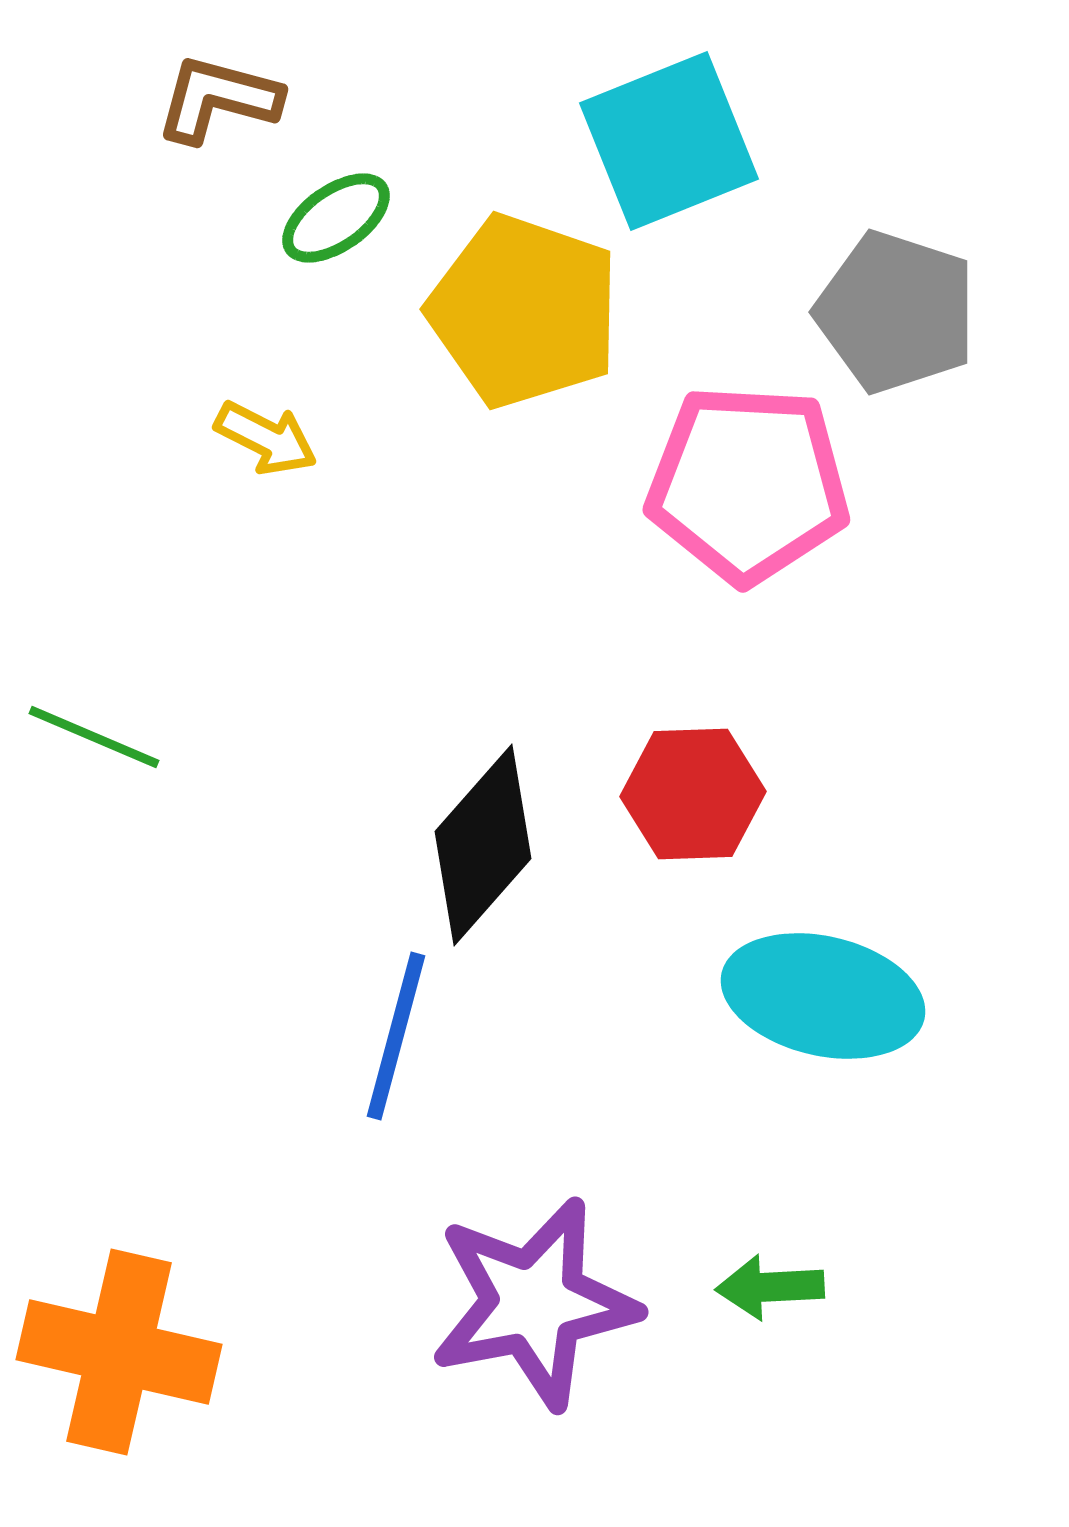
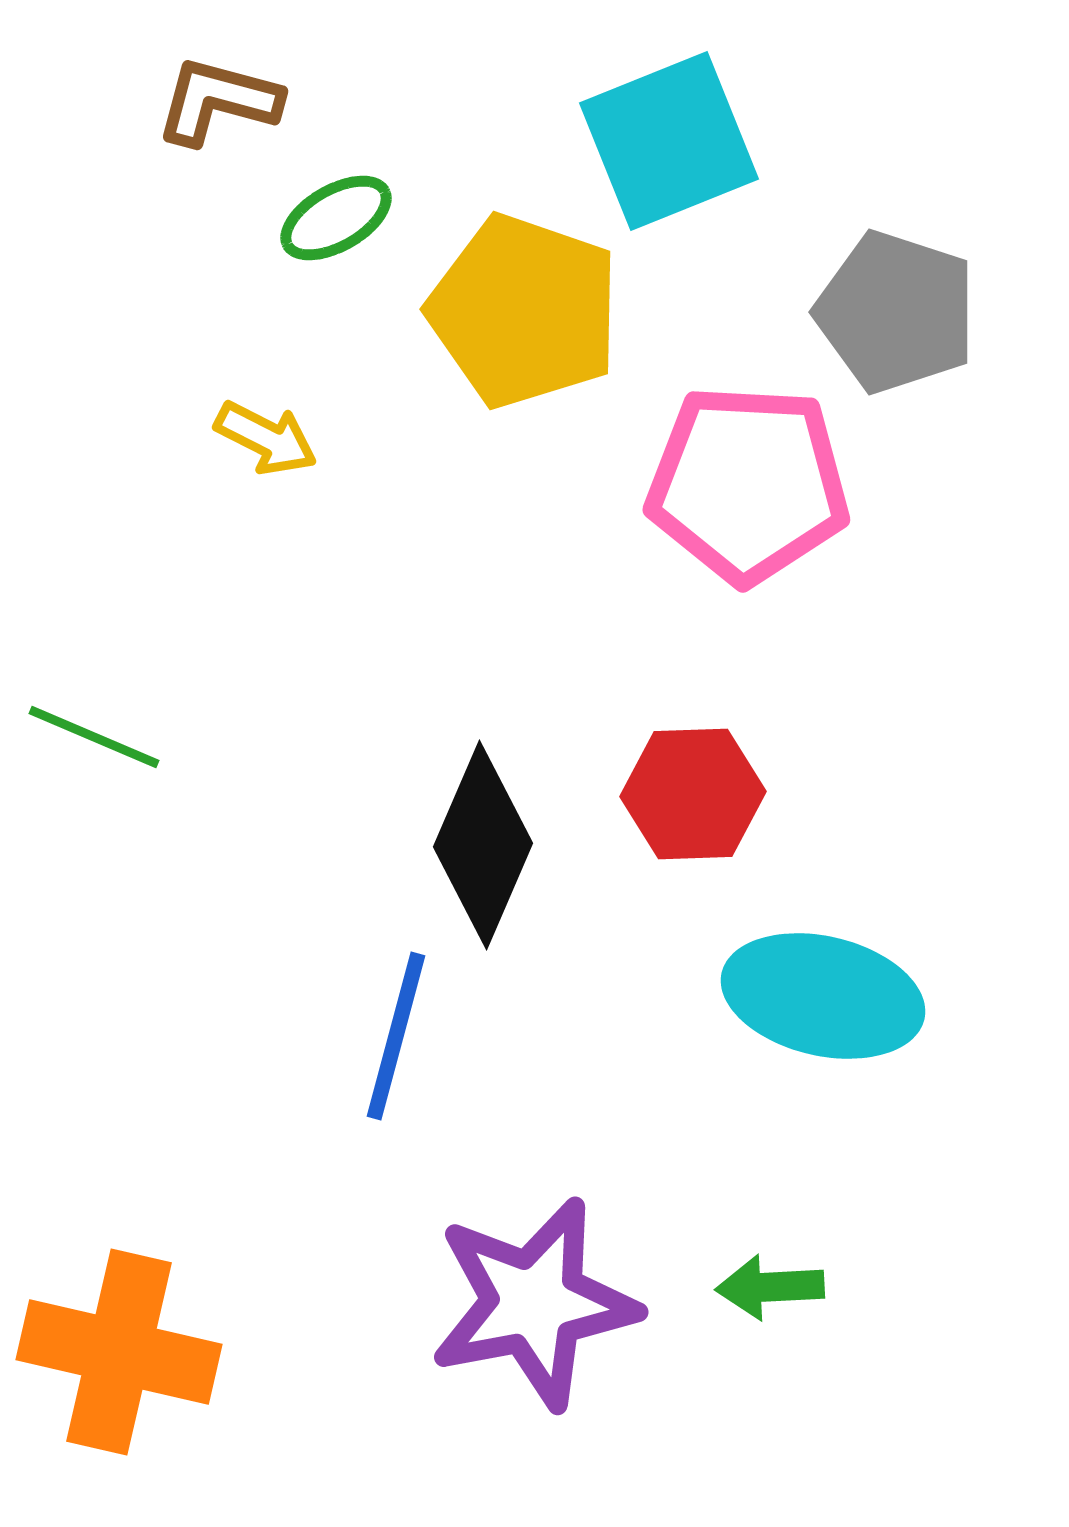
brown L-shape: moved 2 px down
green ellipse: rotated 5 degrees clockwise
black diamond: rotated 18 degrees counterclockwise
